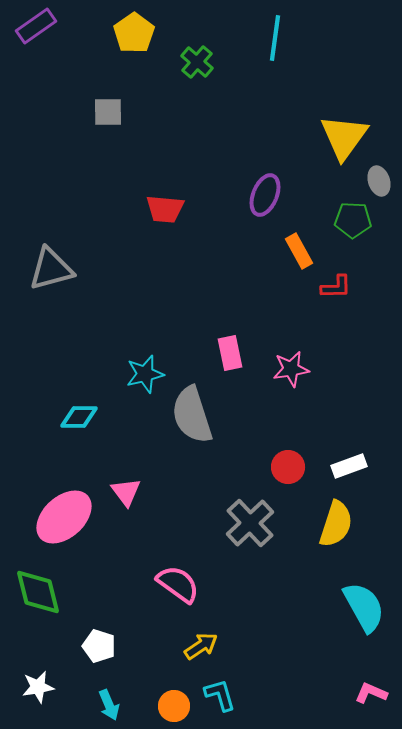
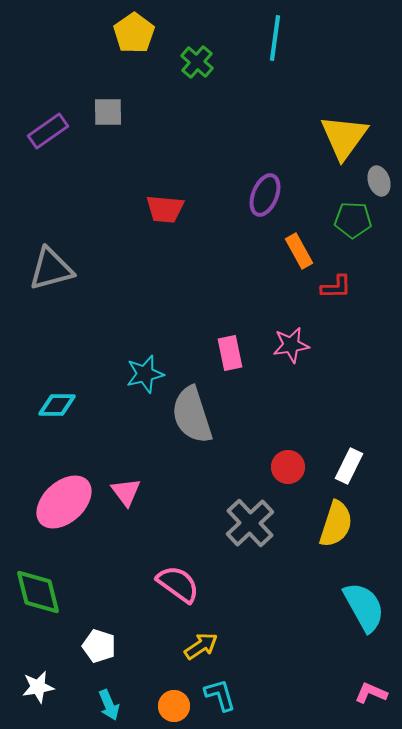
purple rectangle: moved 12 px right, 105 px down
pink star: moved 24 px up
cyan diamond: moved 22 px left, 12 px up
white rectangle: rotated 44 degrees counterclockwise
pink ellipse: moved 15 px up
